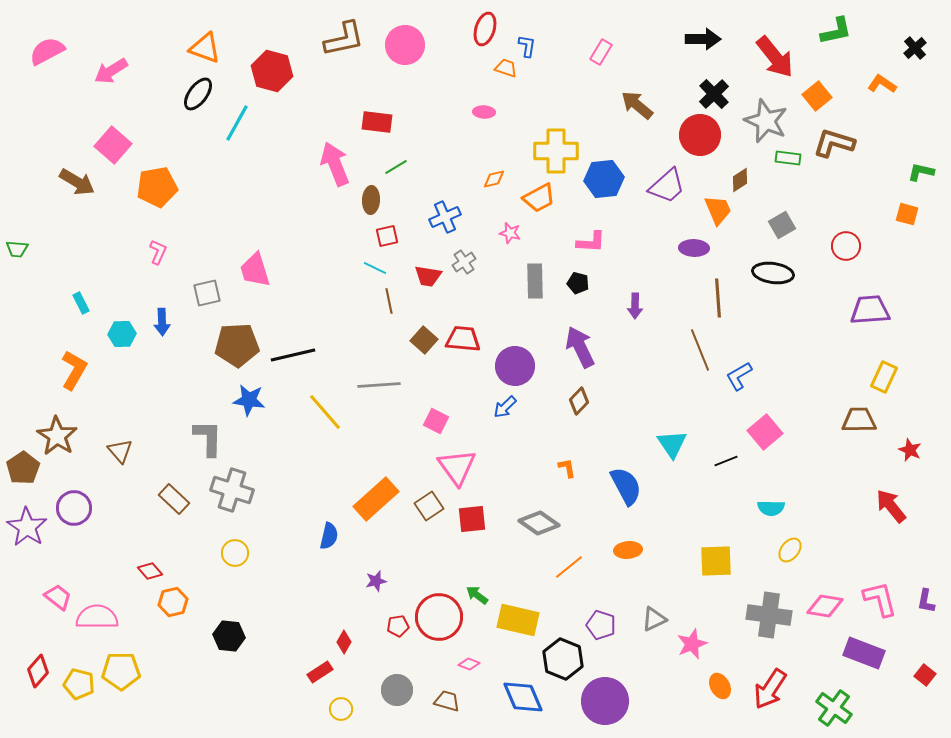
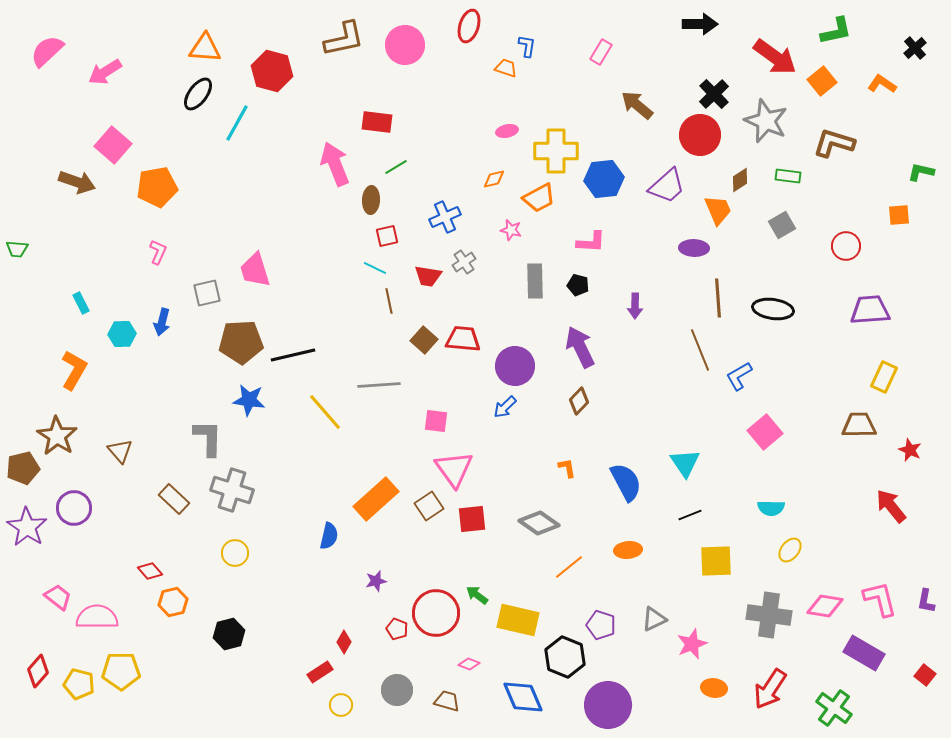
red ellipse at (485, 29): moved 16 px left, 3 px up
black arrow at (703, 39): moved 3 px left, 15 px up
orange triangle at (205, 48): rotated 16 degrees counterclockwise
pink semicircle at (47, 51): rotated 15 degrees counterclockwise
red arrow at (775, 57): rotated 15 degrees counterclockwise
pink arrow at (111, 71): moved 6 px left, 1 px down
orange square at (817, 96): moved 5 px right, 15 px up
pink ellipse at (484, 112): moved 23 px right, 19 px down; rotated 15 degrees counterclockwise
green rectangle at (788, 158): moved 18 px down
brown arrow at (77, 182): rotated 12 degrees counterclockwise
orange square at (907, 214): moved 8 px left, 1 px down; rotated 20 degrees counterclockwise
pink star at (510, 233): moved 1 px right, 3 px up
black ellipse at (773, 273): moved 36 px down
black pentagon at (578, 283): moved 2 px down
blue arrow at (162, 322): rotated 16 degrees clockwise
brown pentagon at (237, 345): moved 4 px right, 3 px up
brown trapezoid at (859, 420): moved 5 px down
pink square at (436, 421): rotated 20 degrees counterclockwise
cyan triangle at (672, 444): moved 13 px right, 19 px down
black line at (726, 461): moved 36 px left, 54 px down
pink triangle at (457, 467): moved 3 px left, 2 px down
brown pentagon at (23, 468): rotated 20 degrees clockwise
blue semicircle at (626, 486): moved 4 px up
red circle at (439, 617): moved 3 px left, 4 px up
red pentagon at (398, 626): moved 1 px left, 3 px down; rotated 30 degrees clockwise
black hexagon at (229, 636): moved 2 px up; rotated 20 degrees counterclockwise
purple rectangle at (864, 653): rotated 9 degrees clockwise
black hexagon at (563, 659): moved 2 px right, 2 px up
orange ellipse at (720, 686): moved 6 px left, 2 px down; rotated 55 degrees counterclockwise
purple circle at (605, 701): moved 3 px right, 4 px down
yellow circle at (341, 709): moved 4 px up
